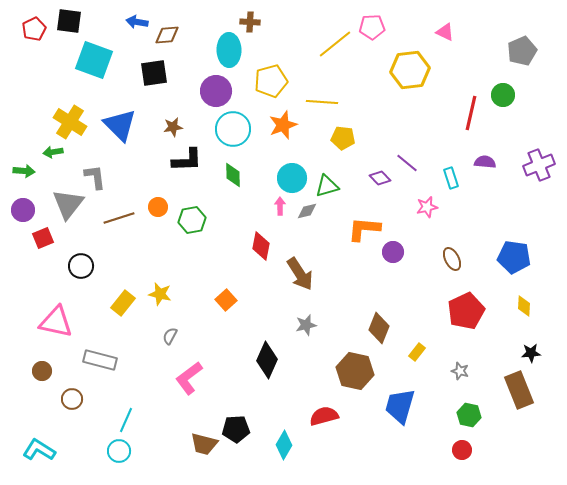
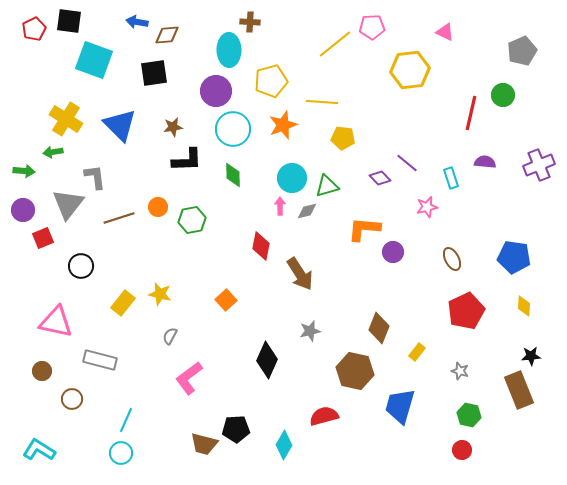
yellow cross at (70, 122): moved 4 px left, 3 px up
gray star at (306, 325): moved 4 px right, 6 px down
black star at (531, 353): moved 3 px down
cyan circle at (119, 451): moved 2 px right, 2 px down
